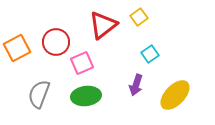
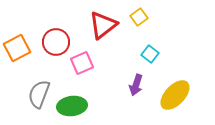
cyan square: rotated 18 degrees counterclockwise
green ellipse: moved 14 px left, 10 px down
